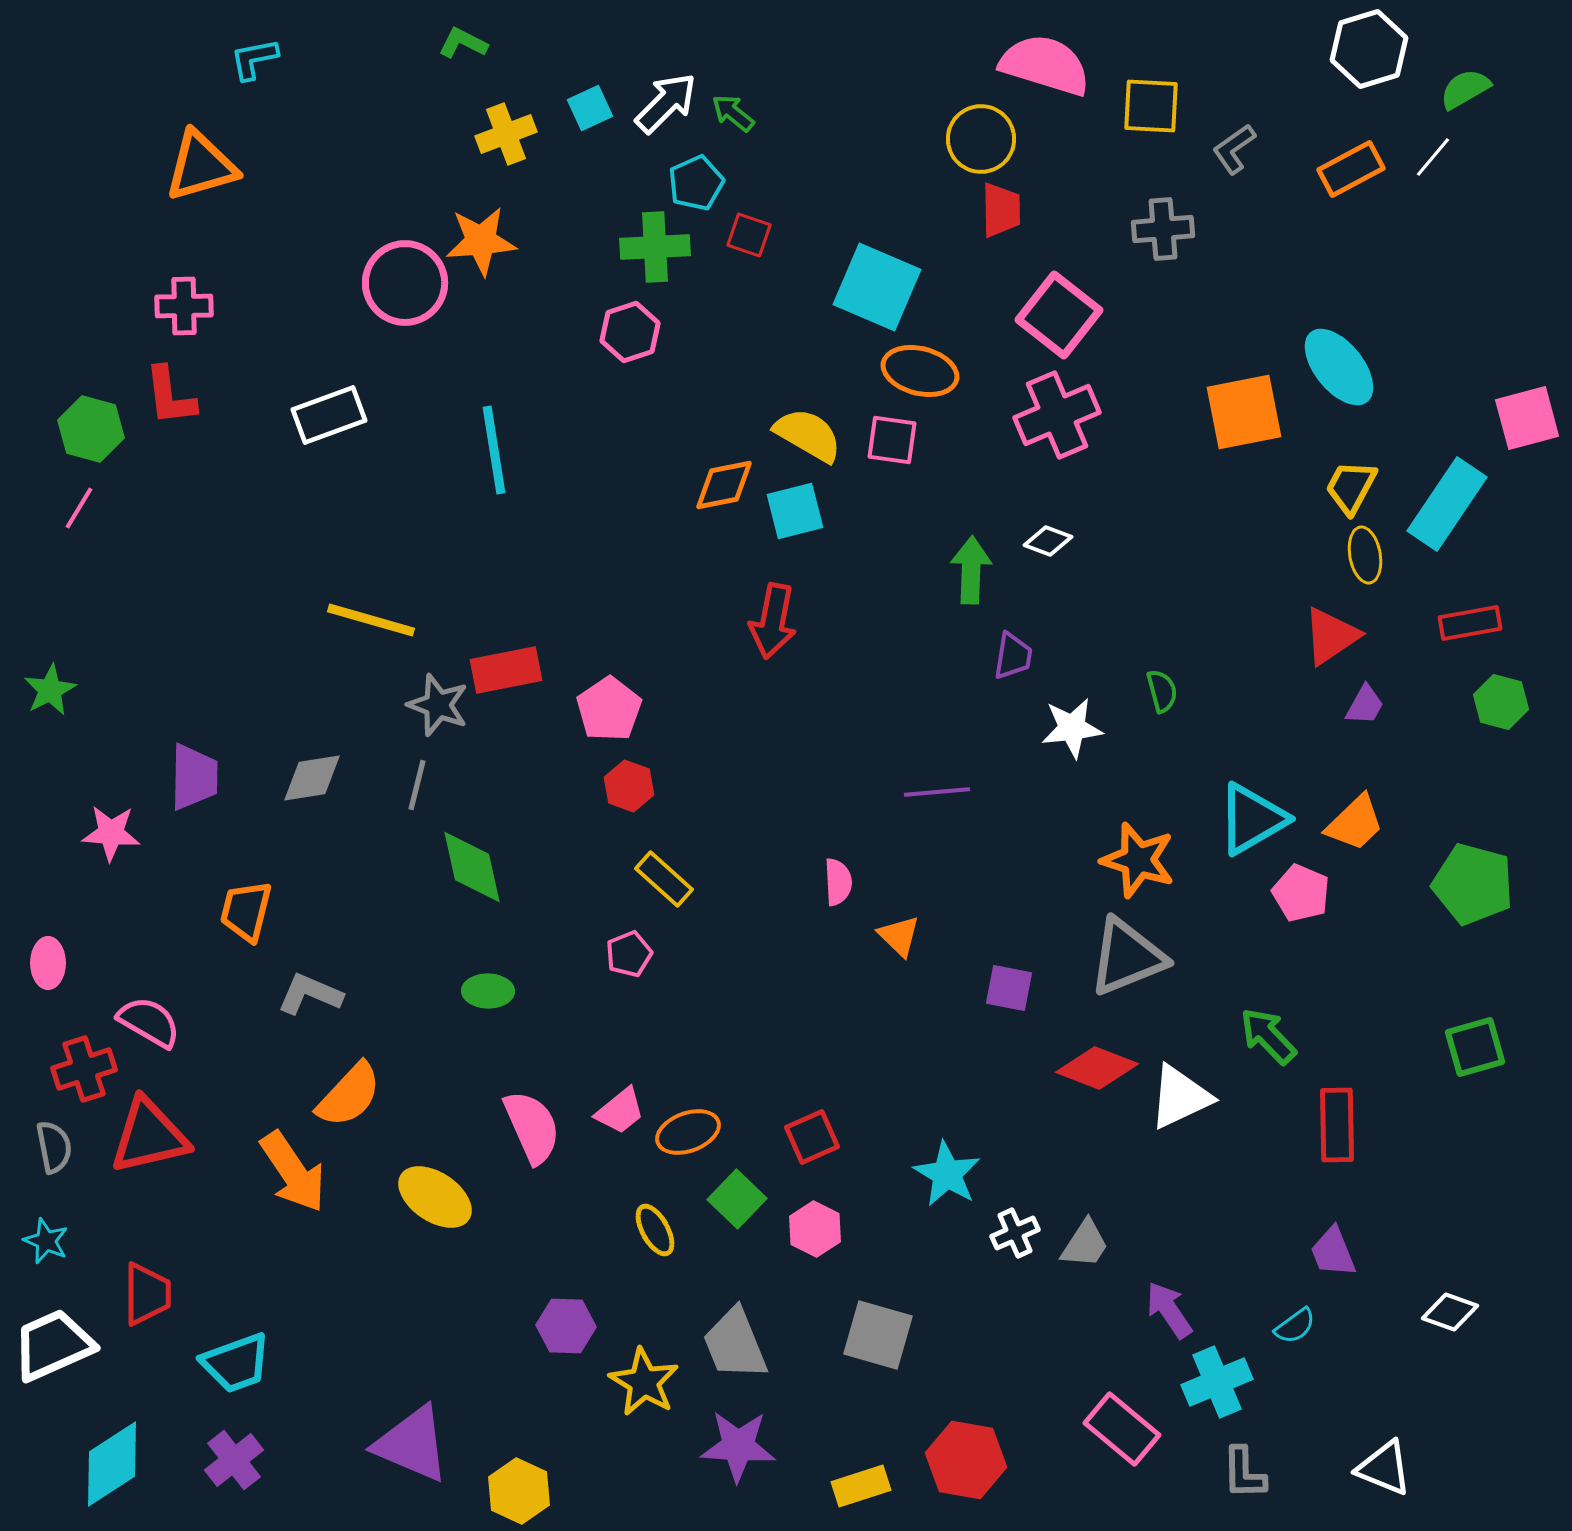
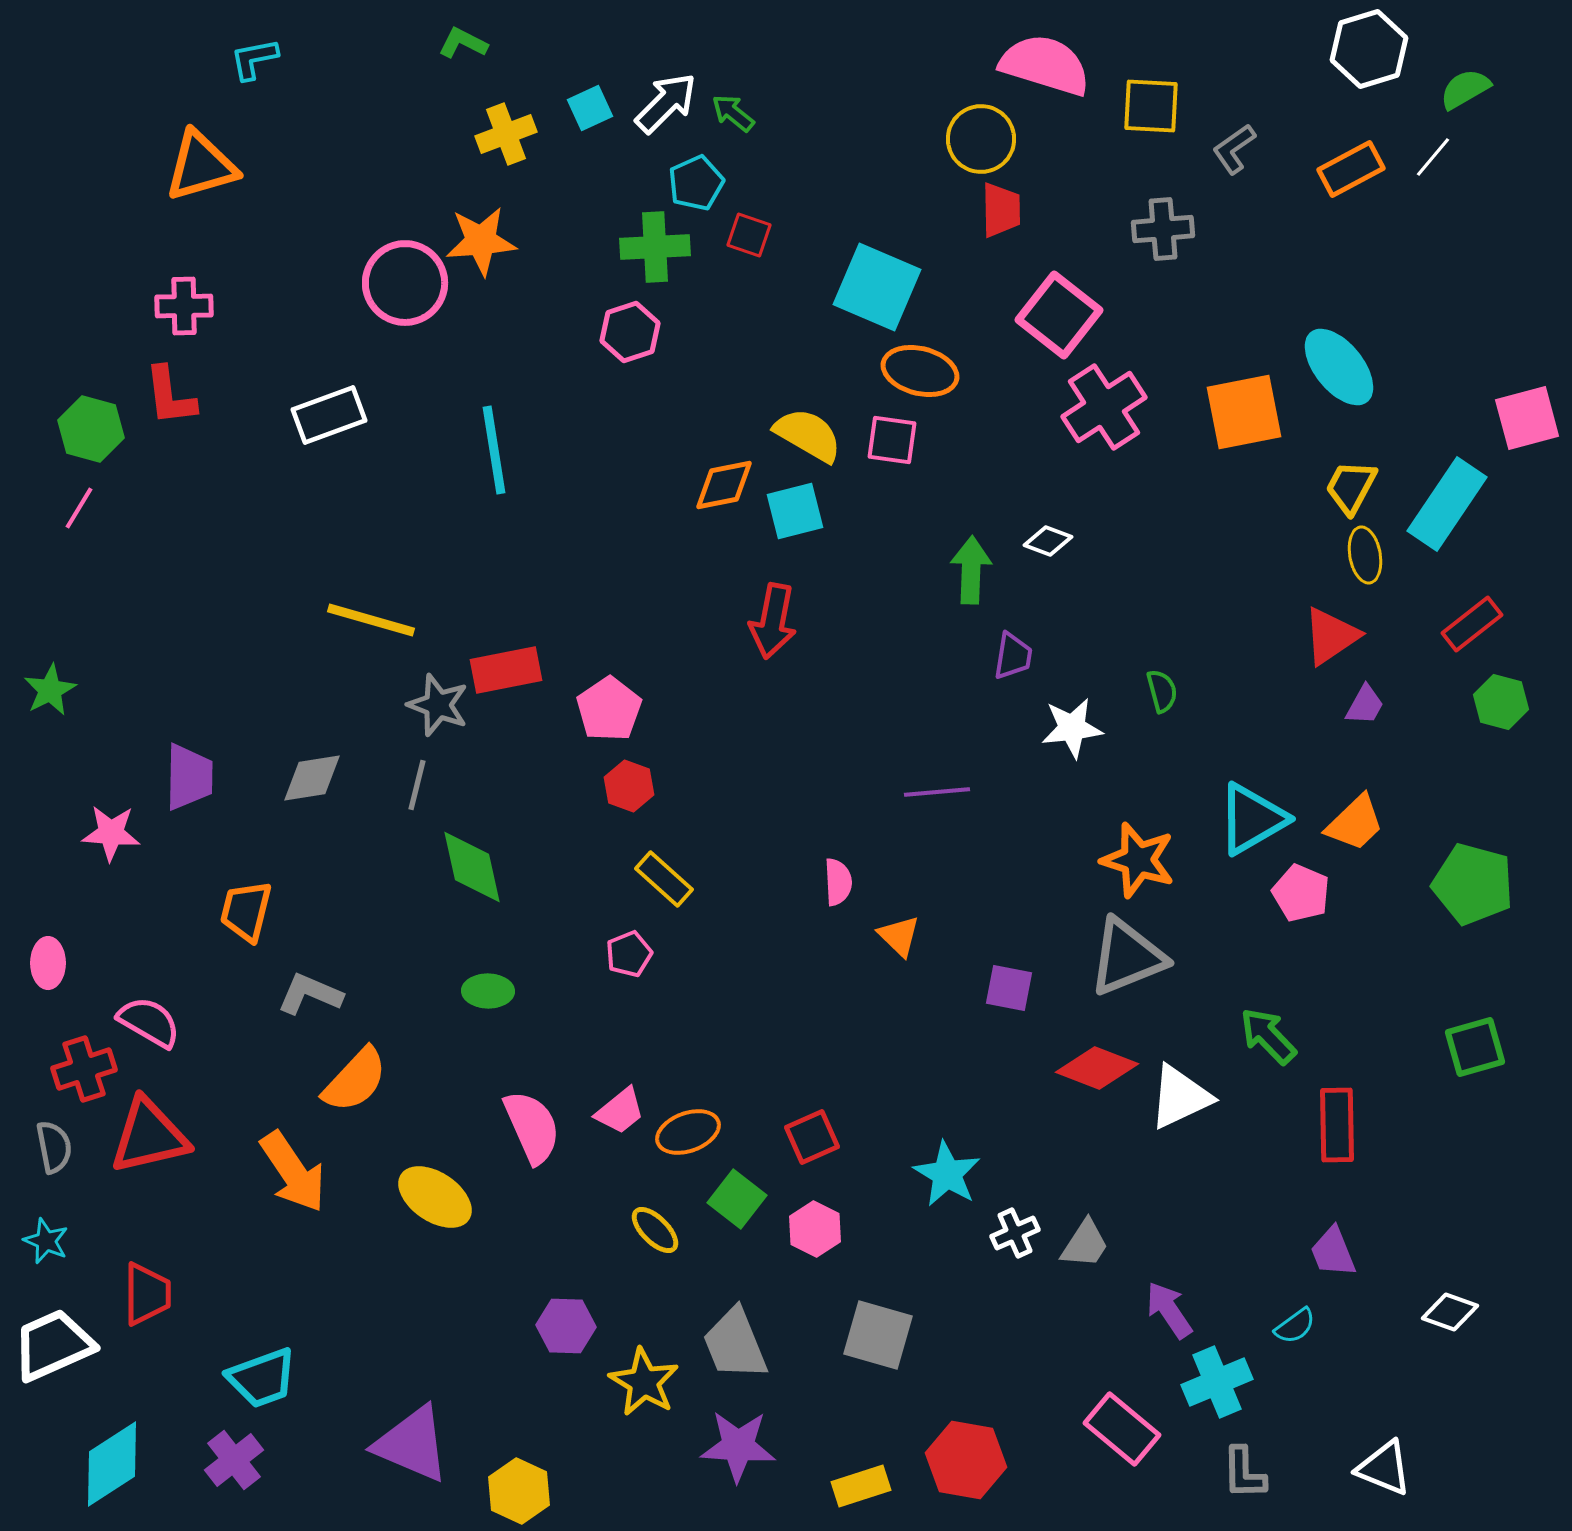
pink cross at (1057, 415): moved 47 px right, 8 px up; rotated 10 degrees counterclockwise
red rectangle at (1470, 623): moved 2 px right, 1 px down; rotated 28 degrees counterclockwise
purple trapezoid at (194, 777): moved 5 px left
orange semicircle at (349, 1095): moved 6 px right, 15 px up
green square at (737, 1199): rotated 6 degrees counterclockwise
yellow ellipse at (655, 1230): rotated 16 degrees counterclockwise
cyan trapezoid at (236, 1363): moved 26 px right, 15 px down
